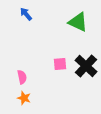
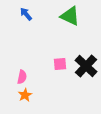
green triangle: moved 8 px left, 6 px up
pink semicircle: rotated 24 degrees clockwise
orange star: moved 1 px right, 3 px up; rotated 24 degrees clockwise
